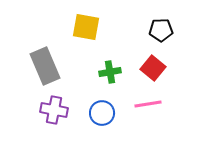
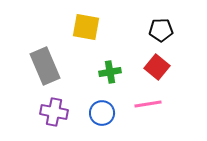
red square: moved 4 px right, 1 px up
purple cross: moved 2 px down
